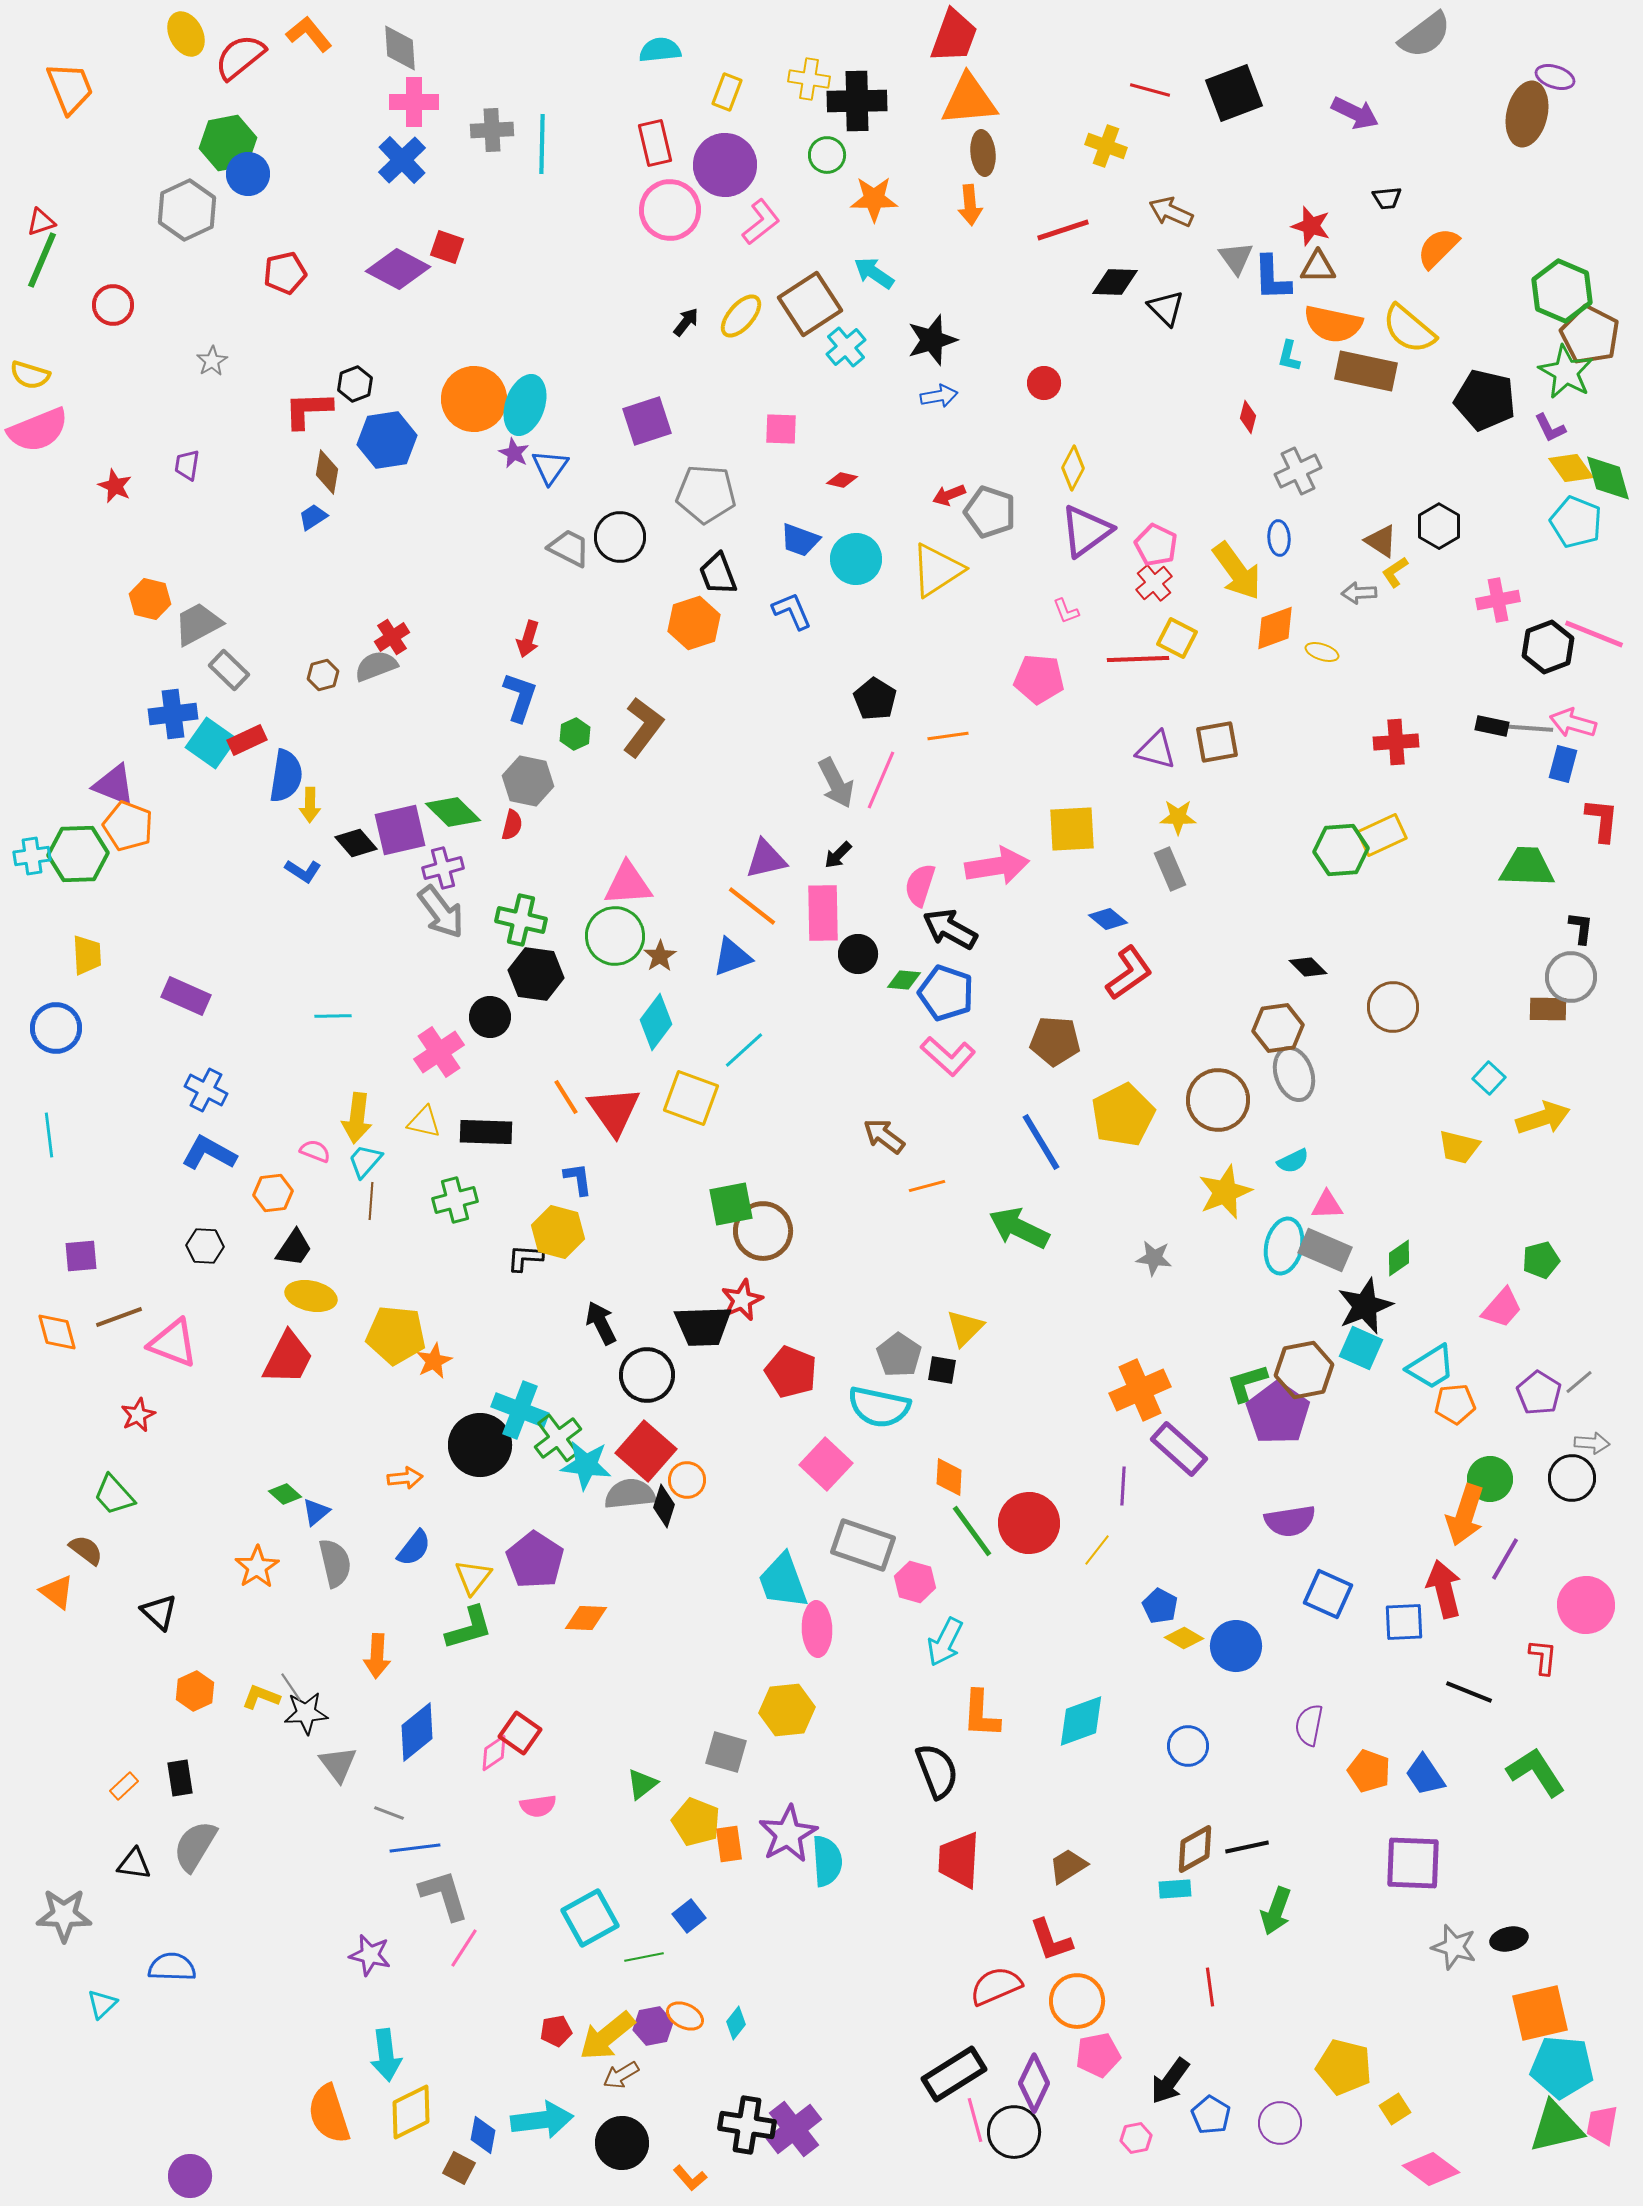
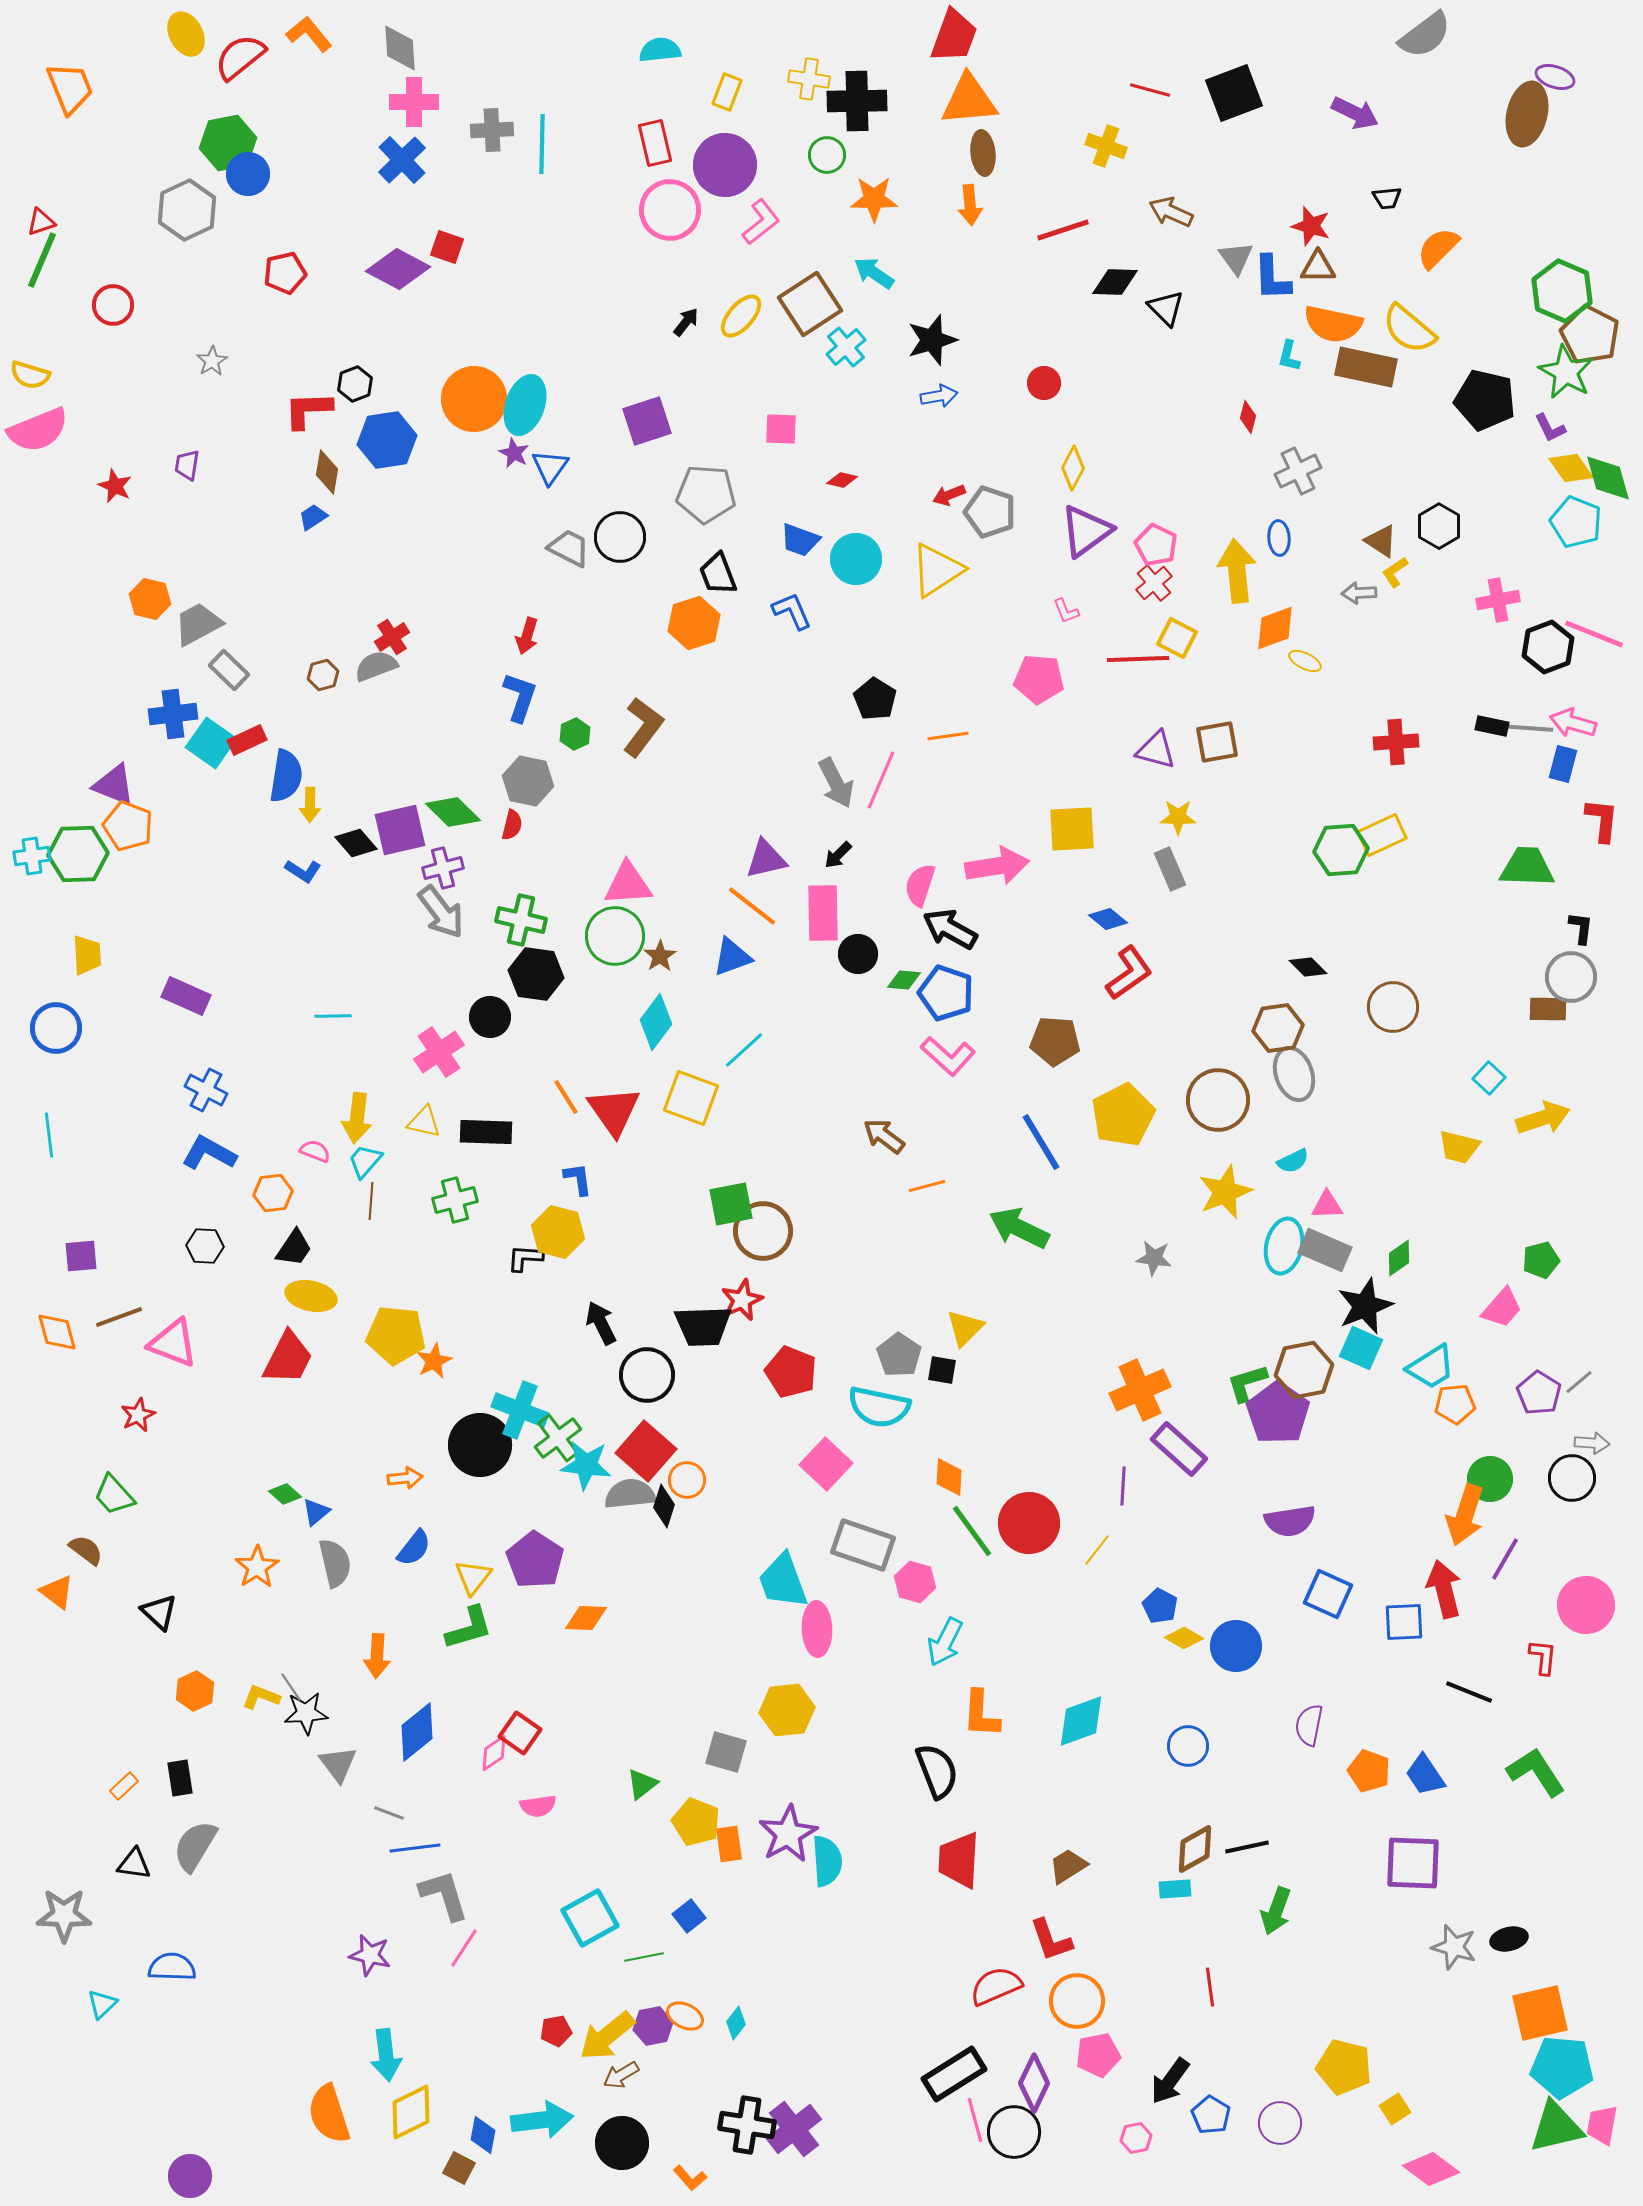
brown rectangle at (1366, 371): moved 4 px up
yellow arrow at (1237, 571): rotated 150 degrees counterclockwise
red arrow at (528, 639): moved 1 px left, 3 px up
yellow ellipse at (1322, 652): moved 17 px left, 9 px down; rotated 8 degrees clockwise
